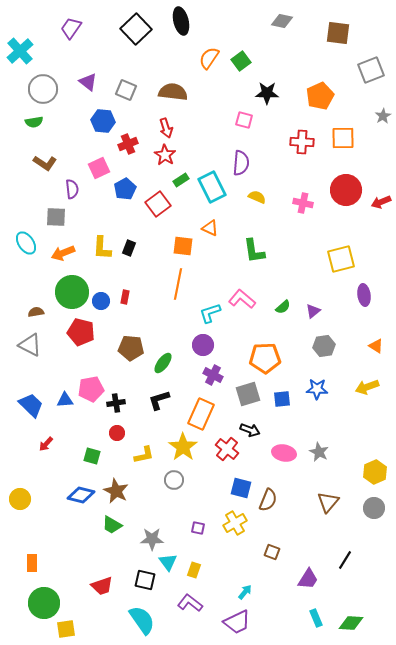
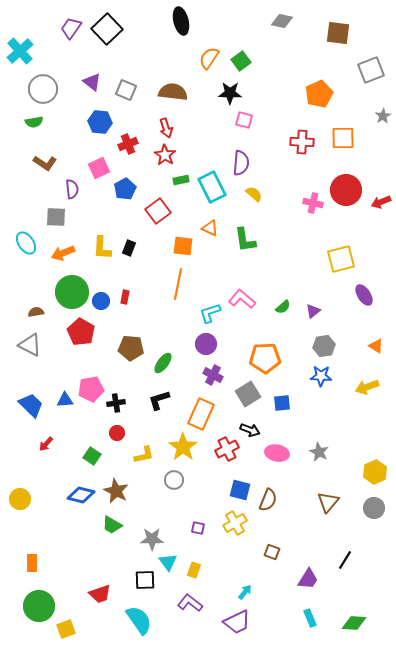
black square at (136, 29): moved 29 px left
purple triangle at (88, 82): moved 4 px right
black star at (267, 93): moved 37 px left
orange pentagon at (320, 96): moved 1 px left, 2 px up
blue hexagon at (103, 121): moved 3 px left, 1 px down
green rectangle at (181, 180): rotated 21 degrees clockwise
yellow semicircle at (257, 197): moved 3 px left, 3 px up; rotated 18 degrees clockwise
pink cross at (303, 203): moved 10 px right
red square at (158, 204): moved 7 px down
green L-shape at (254, 251): moved 9 px left, 11 px up
purple ellipse at (364, 295): rotated 25 degrees counterclockwise
red pentagon at (81, 332): rotated 16 degrees clockwise
purple circle at (203, 345): moved 3 px right, 1 px up
blue star at (317, 389): moved 4 px right, 13 px up
gray square at (248, 394): rotated 15 degrees counterclockwise
blue square at (282, 399): moved 4 px down
red cross at (227, 449): rotated 25 degrees clockwise
pink ellipse at (284, 453): moved 7 px left
green square at (92, 456): rotated 18 degrees clockwise
blue square at (241, 488): moved 1 px left, 2 px down
black square at (145, 580): rotated 15 degrees counterclockwise
red trapezoid at (102, 586): moved 2 px left, 8 px down
green circle at (44, 603): moved 5 px left, 3 px down
cyan rectangle at (316, 618): moved 6 px left
cyan semicircle at (142, 620): moved 3 px left
green diamond at (351, 623): moved 3 px right
yellow square at (66, 629): rotated 12 degrees counterclockwise
